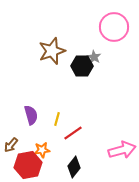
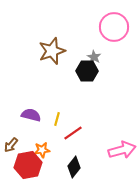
black hexagon: moved 5 px right, 5 px down
purple semicircle: rotated 60 degrees counterclockwise
